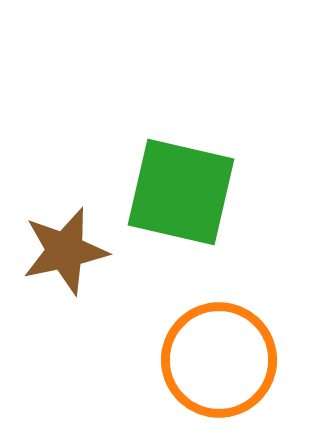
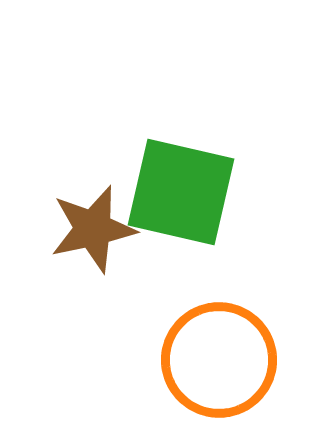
brown star: moved 28 px right, 22 px up
